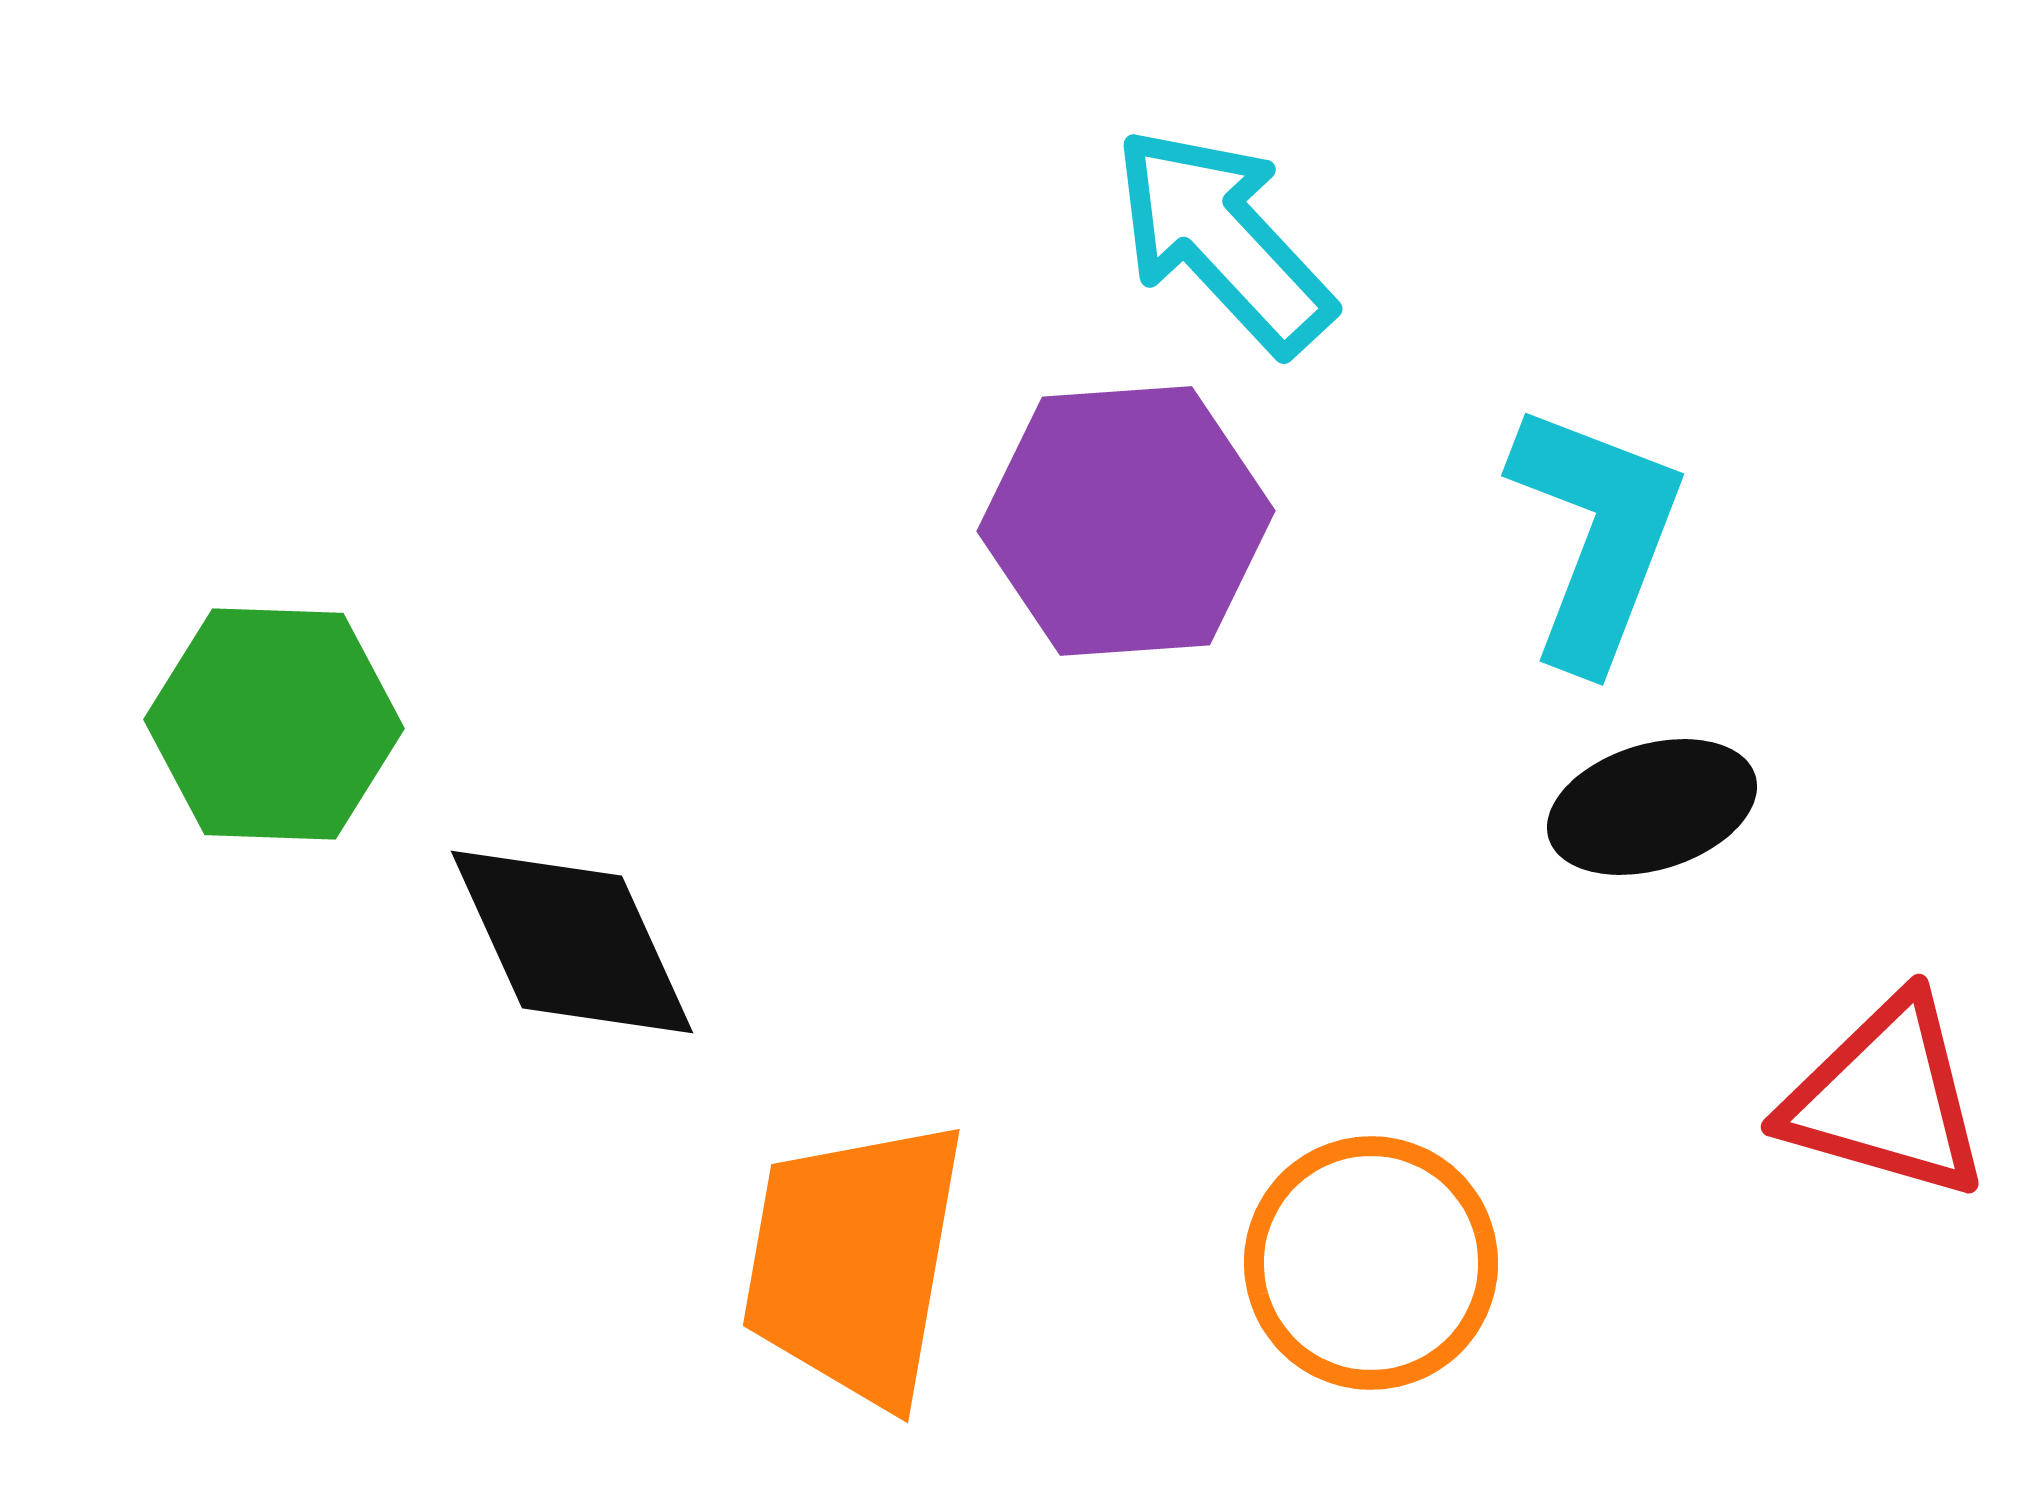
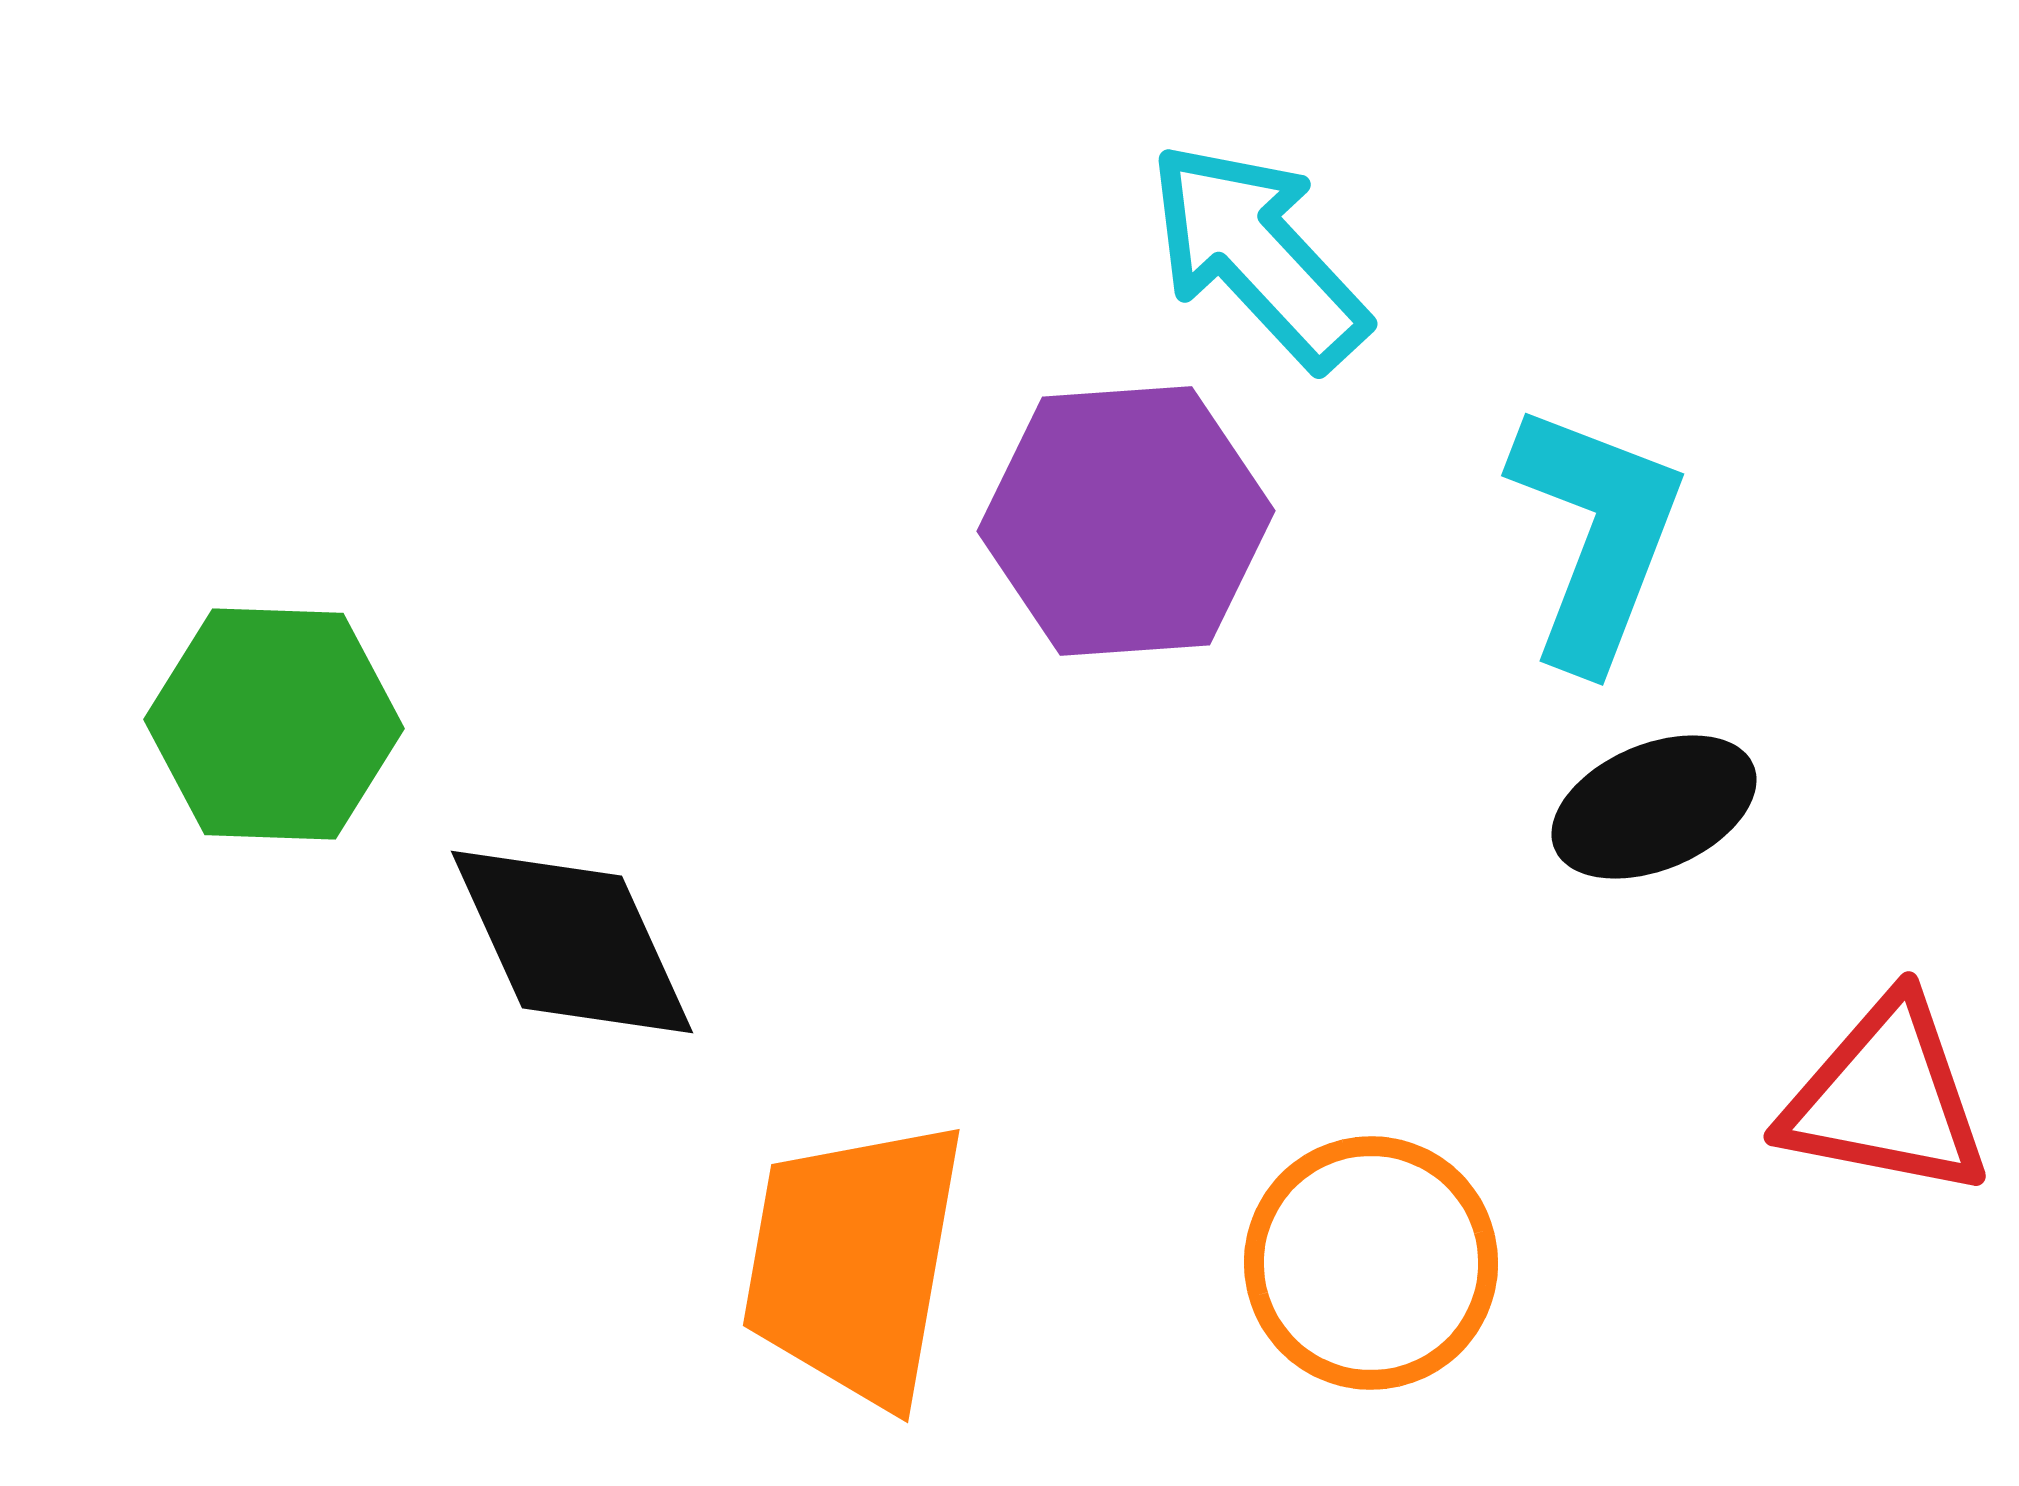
cyan arrow: moved 35 px right, 15 px down
black ellipse: moved 2 px right; rotated 6 degrees counterclockwise
red triangle: rotated 5 degrees counterclockwise
